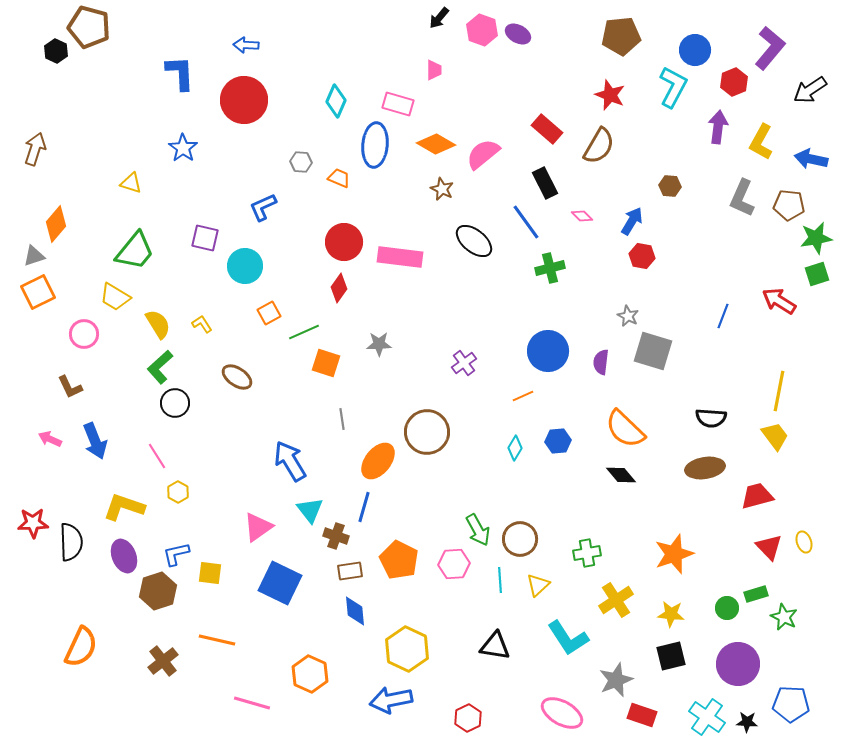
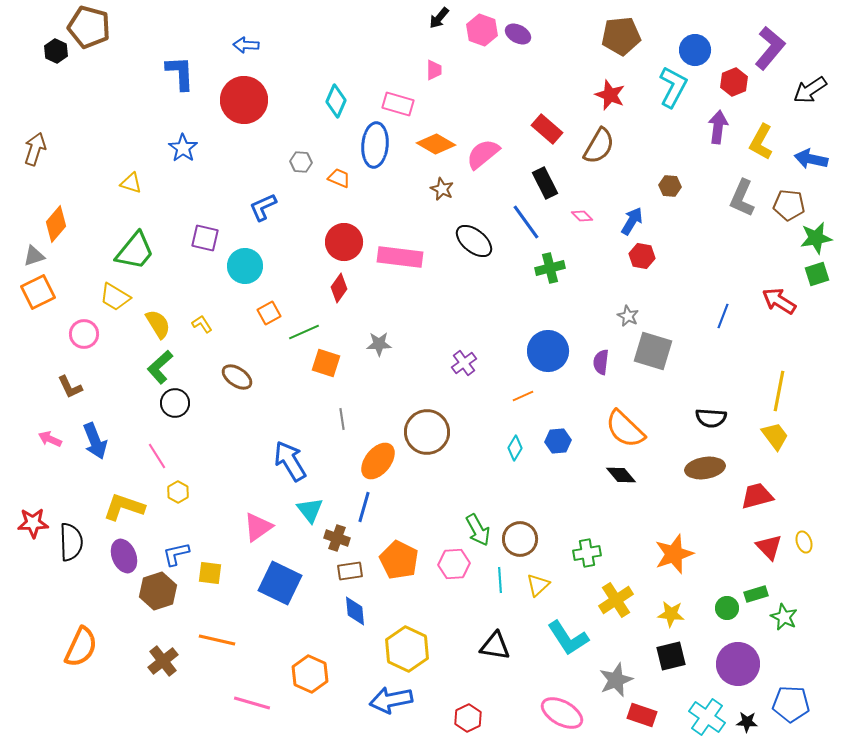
brown cross at (336, 536): moved 1 px right, 2 px down
